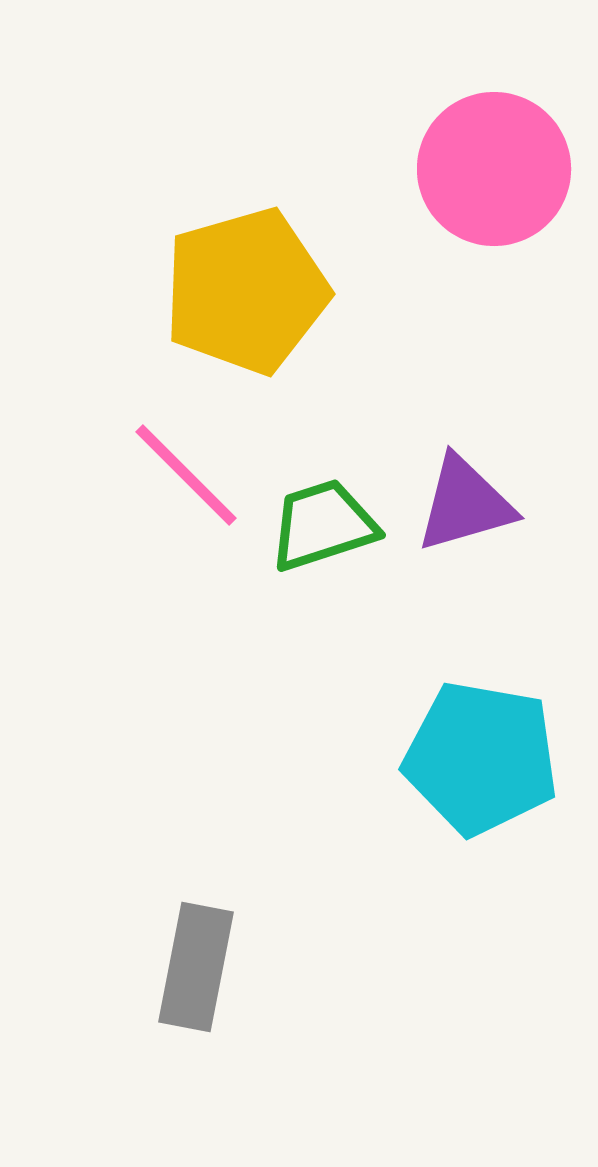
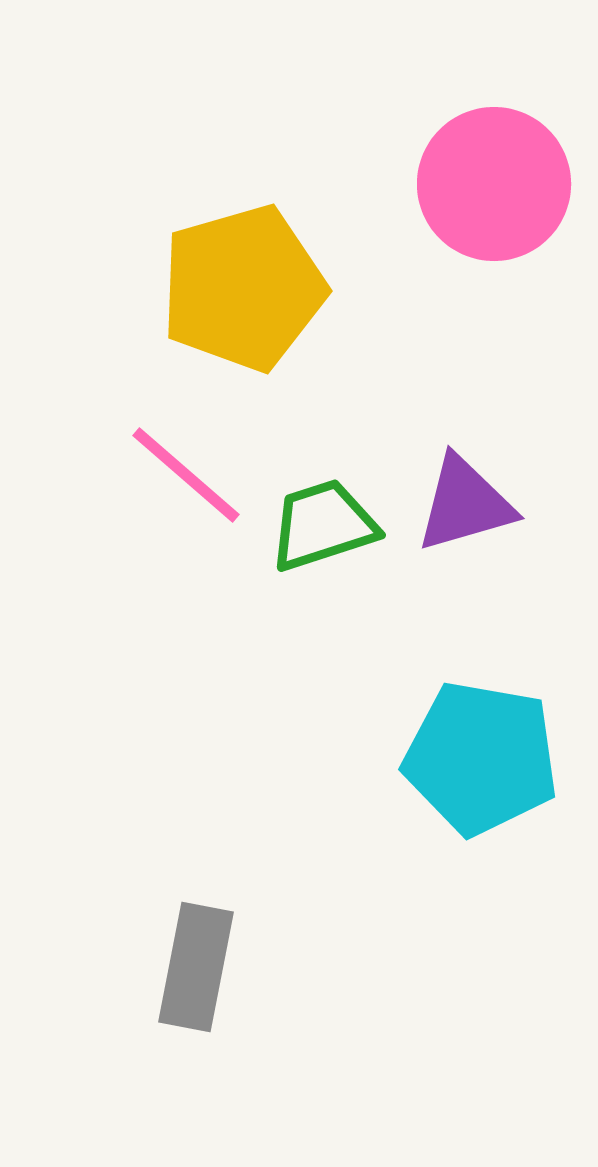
pink circle: moved 15 px down
yellow pentagon: moved 3 px left, 3 px up
pink line: rotated 4 degrees counterclockwise
